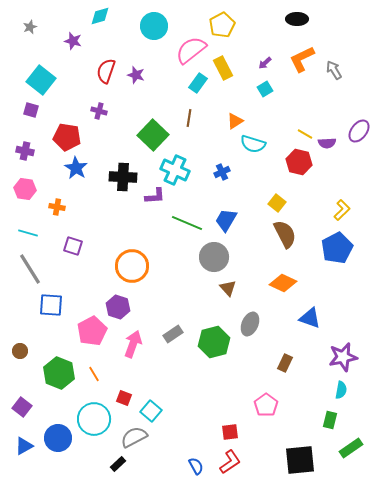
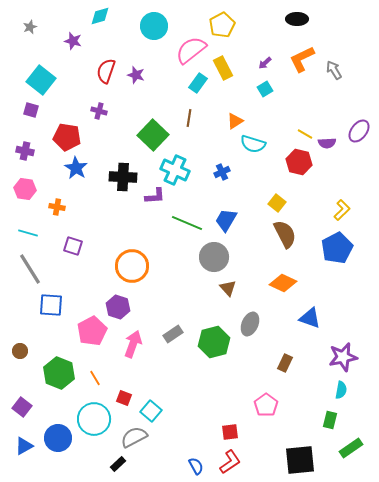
orange line at (94, 374): moved 1 px right, 4 px down
